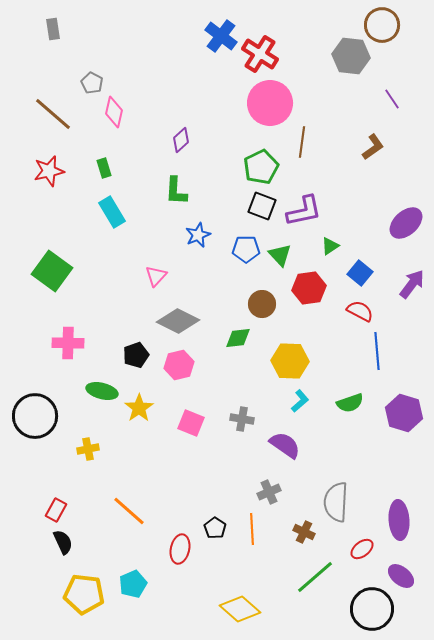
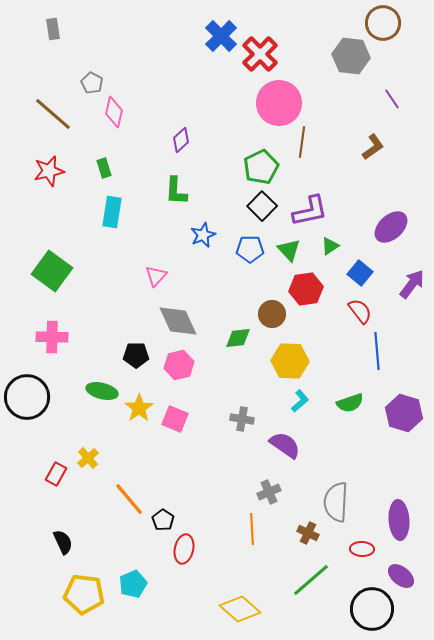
brown circle at (382, 25): moved 1 px right, 2 px up
blue cross at (221, 36): rotated 8 degrees clockwise
red cross at (260, 54): rotated 12 degrees clockwise
pink circle at (270, 103): moved 9 px right
black square at (262, 206): rotated 24 degrees clockwise
purple L-shape at (304, 211): moved 6 px right
cyan rectangle at (112, 212): rotated 40 degrees clockwise
purple ellipse at (406, 223): moved 15 px left, 4 px down
blue star at (198, 235): moved 5 px right
blue pentagon at (246, 249): moved 4 px right
green triangle at (280, 255): moved 9 px right, 5 px up
red hexagon at (309, 288): moved 3 px left, 1 px down
brown circle at (262, 304): moved 10 px right, 10 px down
red semicircle at (360, 311): rotated 24 degrees clockwise
gray diamond at (178, 321): rotated 39 degrees clockwise
pink cross at (68, 343): moved 16 px left, 6 px up
black pentagon at (136, 355): rotated 20 degrees clockwise
black circle at (35, 416): moved 8 px left, 19 px up
pink square at (191, 423): moved 16 px left, 4 px up
yellow cross at (88, 449): moved 9 px down; rotated 30 degrees counterclockwise
red rectangle at (56, 510): moved 36 px up
orange line at (129, 511): moved 12 px up; rotated 9 degrees clockwise
black pentagon at (215, 528): moved 52 px left, 8 px up
brown cross at (304, 532): moved 4 px right, 1 px down
red ellipse at (180, 549): moved 4 px right
red ellipse at (362, 549): rotated 40 degrees clockwise
green line at (315, 577): moved 4 px left, 3 px down
